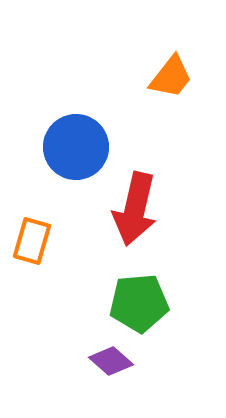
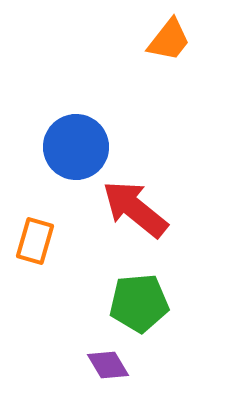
orange trapezoid: moved 2 px left, 37 px up
red arrow: rotated 116 degrees clockwise
orange rectangle: moved 3 px right
purple diamond: moved 3 px left, 4 px down; rotated 18 degrees clockwise
